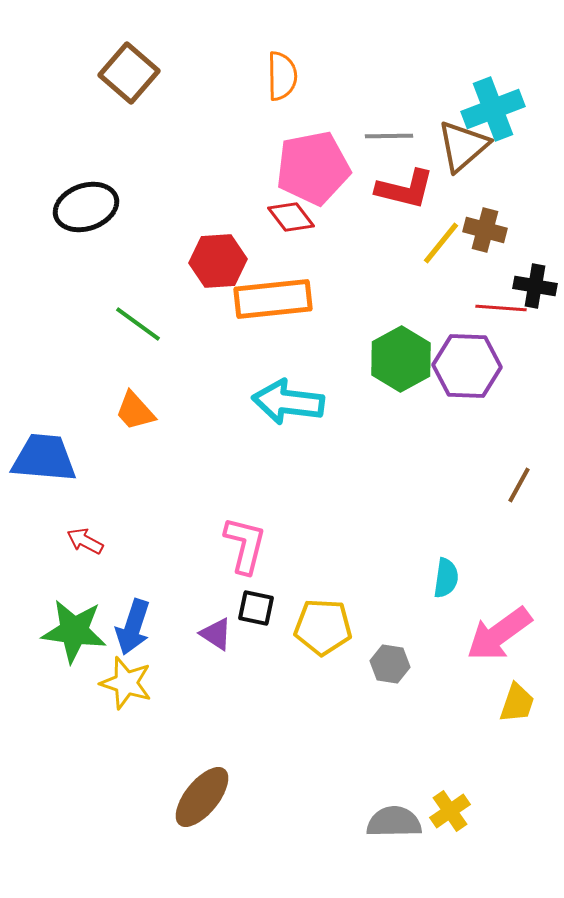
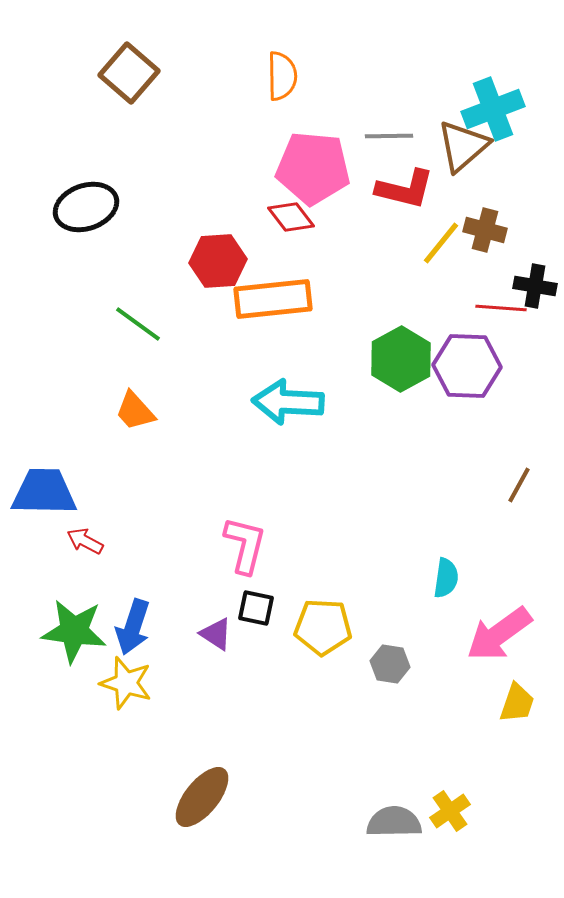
pink pentagon: rotated 16 degrees clockwise
cyan arrow: rotated 4 degrees counterclockwise
blue trapezoid: moved 34 px down; rotated 4 degrees counterclockwise
